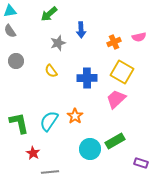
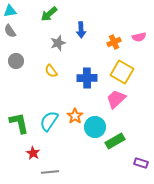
cyan circle: moved 5 px right, 22 px up
